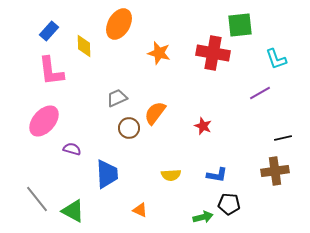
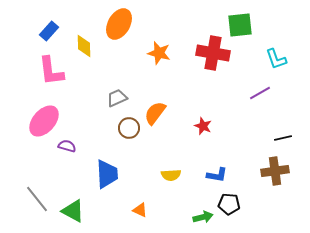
purple semicircle: moved 5 px left, 3 px up
